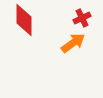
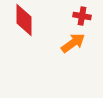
red cross: moved 2 px up; rotated 36 degrees clockwise
